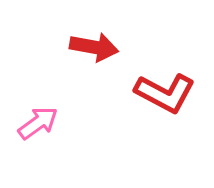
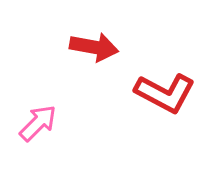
pink arrow: rotated 9 degrees counterclockwise
